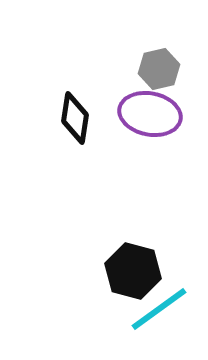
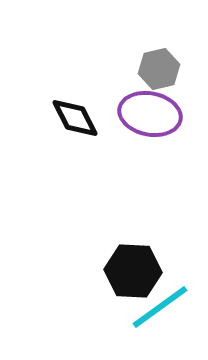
black diamond: rotated 36 degrees counterclockwise
black hexagon: rotated 12 degrees counterclockwise
cyan line: moved 1 px right, 2 px up
